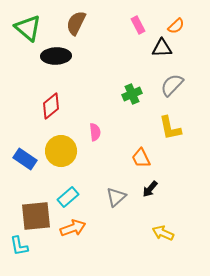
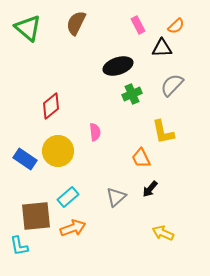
black ellipse: moved 62 px right, 10 px down; rotated 16 degrees counterclockwise
yellow L-shape: moved 7 px left, 4 px down
yellow circle: moved 3 px left
